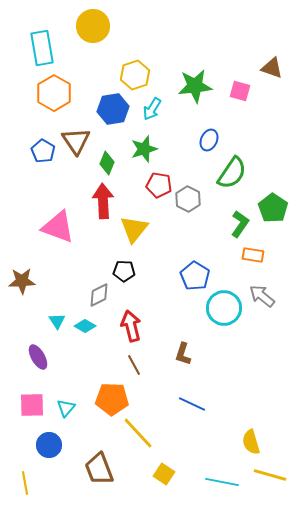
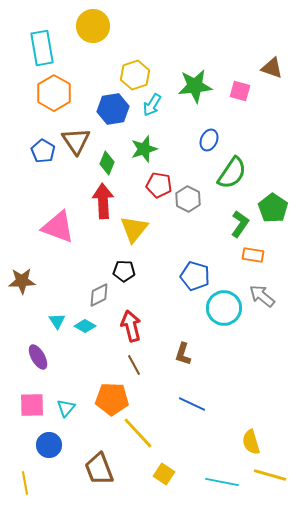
cyan arrow at (152, 109): moved 4 px up
blue pentagon at (195, 276): rotated 16 degrees counterclockwise
